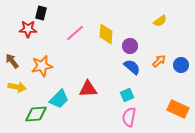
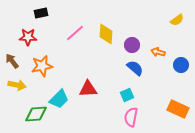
black rectangle: rotated 64 degrees clockwise
yellow semicircle: moved 17 px right, 1 px up
red star: moved 8 px down
purple circle: moved 2 px right, 1 px up
orange arrow: moved 1 px left, 9 px up; rotated 120 degrees counterclockwise
blue semicircle: moved 3 px right, 1 px down
yellow arrow: moved 2 px up
pink semicircle: moved 2 px right
